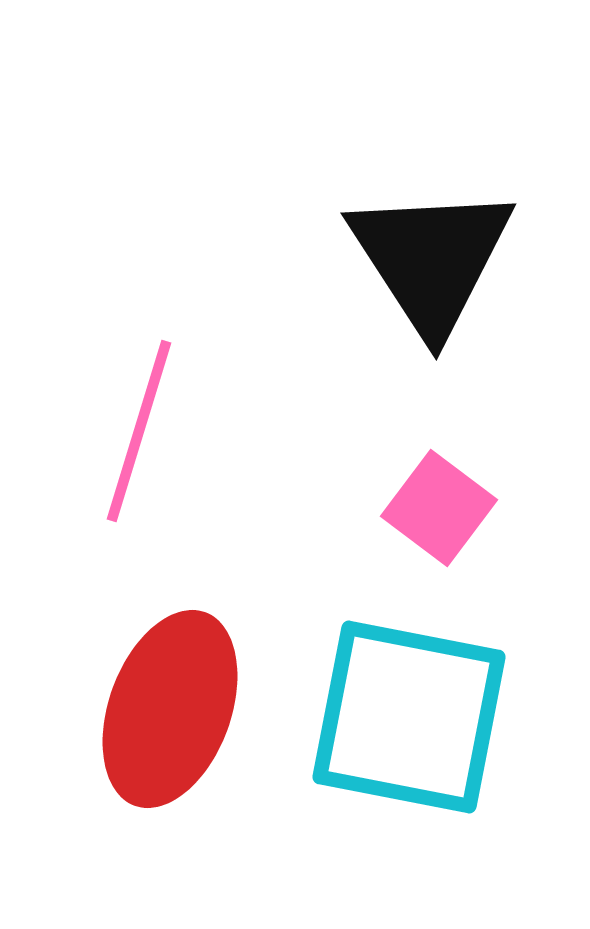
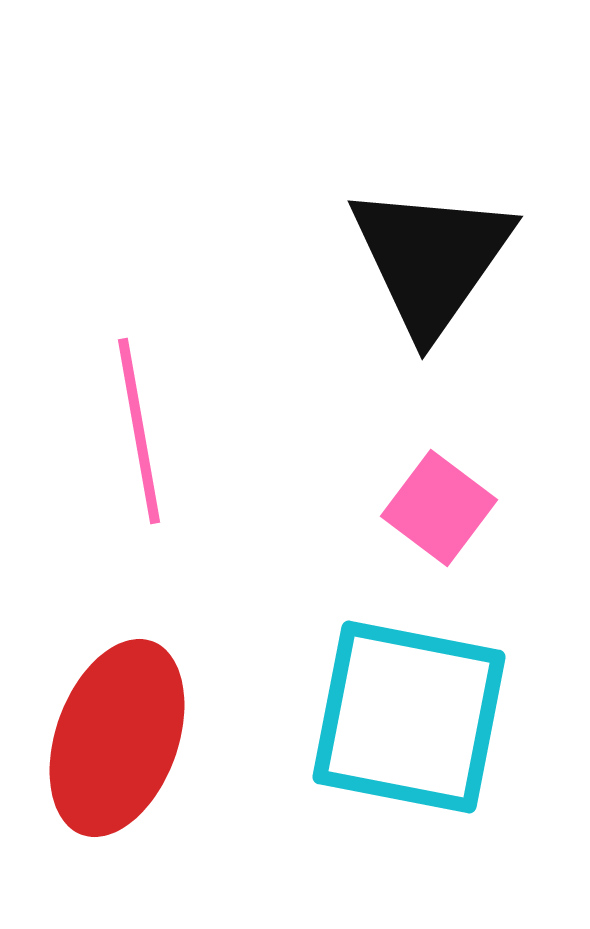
black triangle: rotated 8 degrees clockwise
pink line: rotated 27 degrees counterclockwise
red ellipse: moved 53 px left, 29 px down
